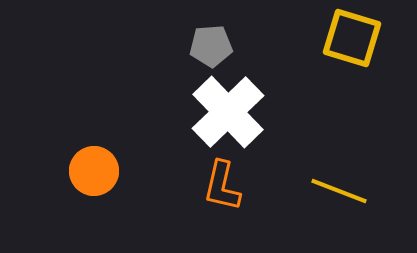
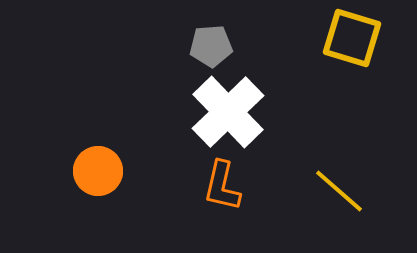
orange circle: moved 4 px right
yellow line: rotated 20 degrees clockwise
